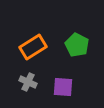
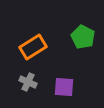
green pentagon: moved 6 px right, 8 px up
purple square: moved 1 px right
